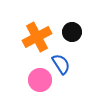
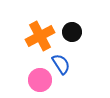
orange cross: moved 3 px right, 1 px up
